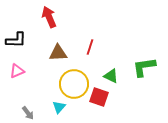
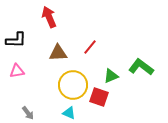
red line: rotated 21 degrees clockwise
green L-shape: moved 3 px left; rotated 45 degrees clockwise
pink triangle: rotated 14 degrees clockwise
green triangle: rotated 49 degrees counterclockwise
yellow circle: moved 1 px left, 1 px down
cyan triangle: moved 10 px right, 6 px down; rotated 48 degrees counterclockwise
